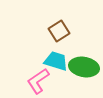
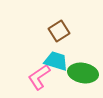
green ellipse: moved 1 px left, 6 px down
pink L-shape: moved 1 px right, 4 px up
